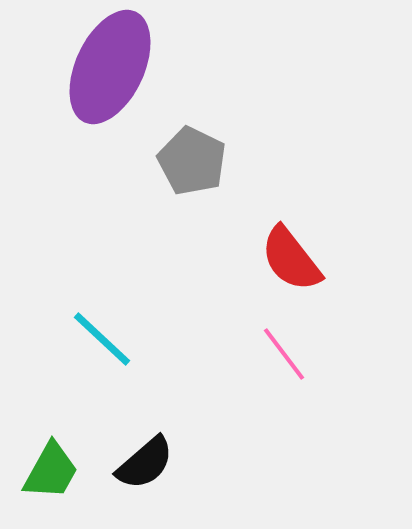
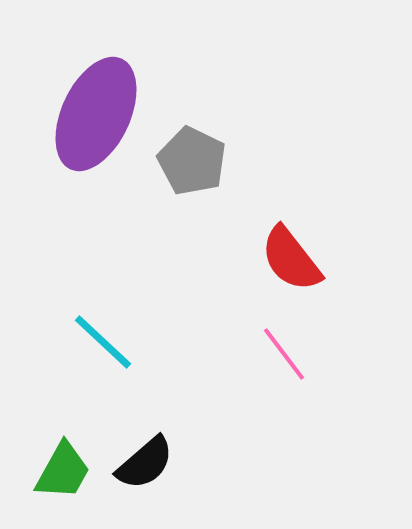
purple ellipse: moved 14 px left, 47 px down
cyan line: moved 1 px right, 3 px down
green trapezoid: moved 12 px right
